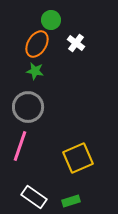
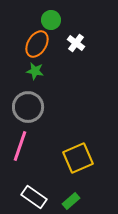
green rectangle: rotated 24 degrees counterclockwise
